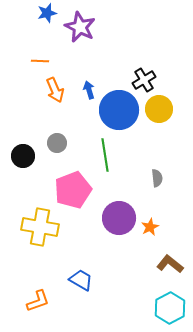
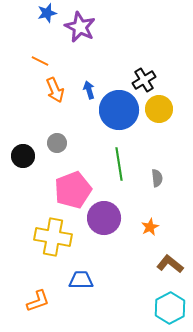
orange line: rotated 24 degrees clockwise
green line: moved 14 px right, 9 px down
purple circle: moved 15 px left
yellow cross: moved 13 px right, 10 px down
blue trapezoid: rotated 30 degrees counterclockwise
